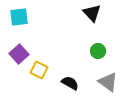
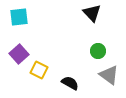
gray triangle: moved 1 px right, 7 px up
